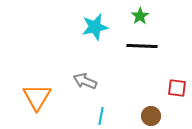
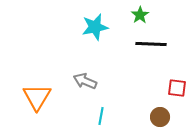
green star: moved 1 px up
black line: moved 9 px right, 2 px up
brown circle: moved 9 px right, 1 px down
